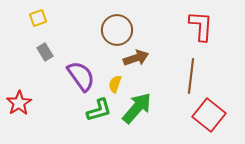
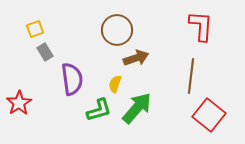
yellow square: moved 3 px left, 11 px down
purple semicircle: moved 9 px left, 3 px down; rotated 28 degrees clockwise
